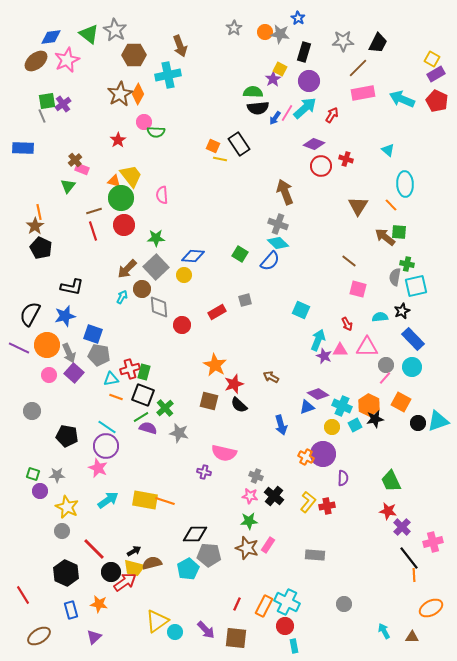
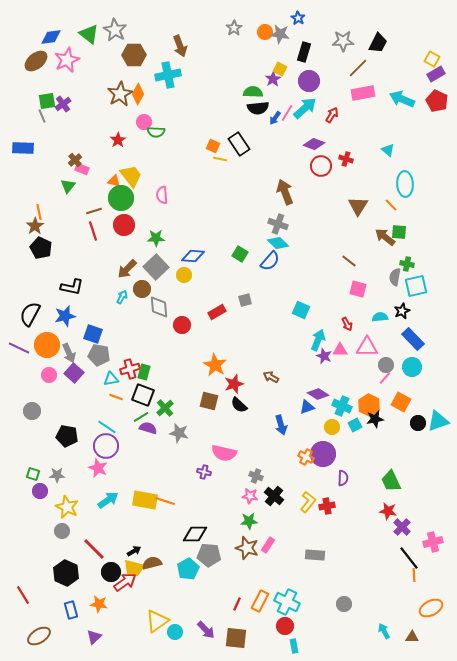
orange rectangle at (264, 606): moved 4 px left, 5 px up
